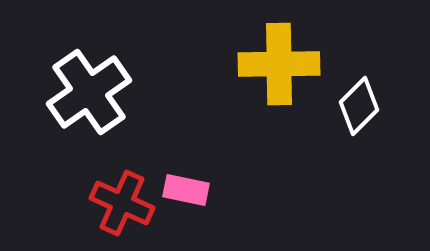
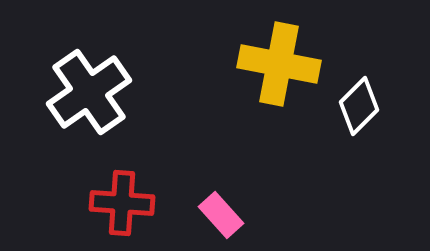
yellow cross: rotated 12 degrees clockwise
pink rectangle: moved 35 px right, 25 px down; rotated 36 degrees clockwise
red cross: rotated 20 degrees counterclockwise
